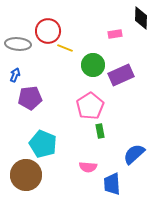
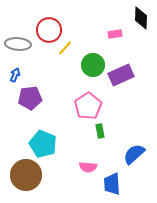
red circle: moved 1 px right, 1 px up
yellow line: rotated 70 degrees counterclockwise
pink pentagon: moved 2 px left
